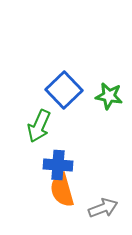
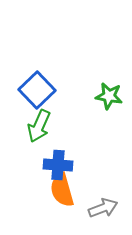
blue square: moved 27 px left
